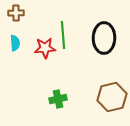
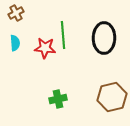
brown cross: rotated 28 degrees counterclockwise
red star: rotated 10 degrees clockwise
